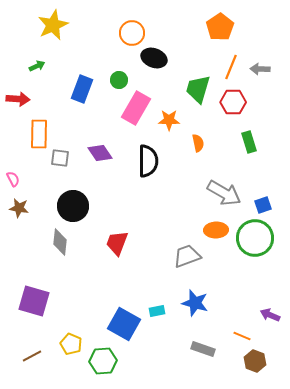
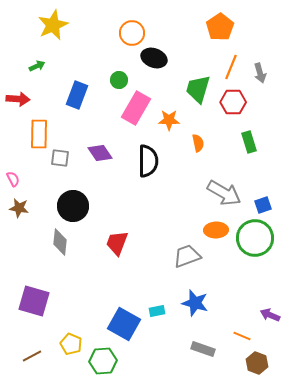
gray arrow at (260, 69): moved 4 px down; rotated 108 degrees counterclockwise
blue rectangle at (82, 89): moved 5 px left, 6 px down
brown hexagon at (255, 361): moved 2 px right, 2 px down
